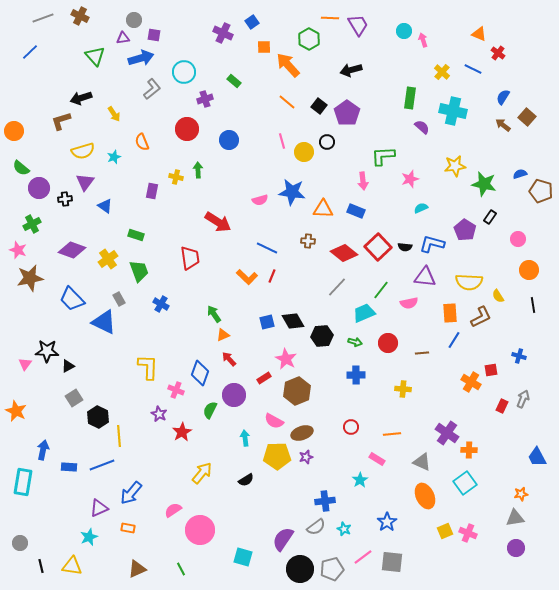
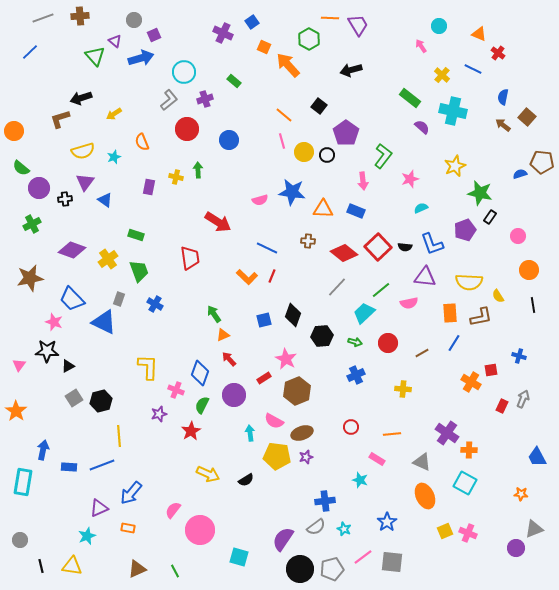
brown cross at (80, 16): rotated 30 degrees counterclockwise
cyan circle at (404, 31): moved 35 px right, 5 px up
purple square at (154, 35): rotated 32 degrees counterclockwise
purple triangle at (123, 38): moved 8 px left, 3 px down; rotated 48 degrees clockwise
pink arrow at (423, 40): moved 2 px left, 6 px down; rotated 16 degrees counterclockwise
orange square at (264, 47): rotated 24 degrees clockwise
yellow cross at (442, 72): moved 3 px down
gray L-shape at (152, 89): moved 17 px right, 11 px down
blue semicircle at (503, 97): rotated 21 degrees counterclockwise
green rectangle at (410, 98): rotated 60 degrees counterclockwise
orange line at (287, 102): moved 3 px left, 13 px down
purple pentagon at (347, 113): moved 1 px left, 20 px down
yellow arrow at (114, 114): rotated 91 degrees clockwise
brown L-shape at (61, 121): moved 1 px left, 2 px up
black circle at (327, 142): moved 13 px down
green L-shape at (383, 156): rotated 130 degrees clockwise
yellow star at (455, 166): rotated 15 degrees counterclockwise
green star at (484, 184): moved 4 px left, 9 px down
purple rectangle at (152, 191): moved 3 px left, 4 px up
brown pentagon at (541, 191): moved 1 px right, 29 px up; rotated 10 degrees counterclockwise
blue triangle at (105, 206): moved 6 px up
purple pentagon at (465, 230): rotated 20 degrees clockwise
pink circle at (518, 239): moved 3 px up
blue L-shape at (432, 244): rotated 125 degrees counterclockwise
pink star at (18, 250): moved 36 px right, 72 px down
green line at (381, 290): rotated 12 degrees clockwise
gray rectangle at (119, 299): rotated 48 degrees clockwise
blue cross at (161, 304): moved 6 px left
cyan trapezoid at (364, 313): rotated 20 degrees counterclockwise
brown L-shape at (481, 317): rotated 15 degrees clockwise
black diamond at (293, 321): moved 6 px up; rotated 50 degrees clockwise
blue square at (267, 322): moved 3 px left, 2 px up
blue line at (454, 340): moved 3 px down
brown line at (422, 353): rotated 24 degrees counterclockwise
pink triangle at (25, 364): moved 6 px left, 1 px down
blue cross at (356, 375): rotated 24 degrees counterclockwise
green semicircle at (210, 410): moved 8 px left, 5 px up
orange star at (16, 411): rotated 10 degrees clockwise
purple star at (159, 414): rotated 28 degrees clockwise
black hexagon at (98, 417): moved 3 px right, 16 px up; rotated 20 degrees clockwise
red star at (182, 432): moved 9 px right, 1 px up
cyan arrow at (245, 438): moved 5 px right, 5 px up
yellow pentagon at (277, 456): rotated 8 degrees clockwise
yellow arrow at (202, 473): moved 6 px right, 1 px down; rotated 75 degrees clockwise
cyan star at (360, 480): rotated 21 degrees counterclockwise
cyan square at (465, 483): rotated 25 degrees counterclockwise
orange star at (521, 494): rotated 16 degrees clockwise
pink semicircle at (173, 510): rotated 18 degrees counterclockwise
gray triangle at (515, 518): moved 19 px right, 11 px down; rotated 12 degrees counterclockwise
cyan star at (89, 537): moved 2 px left, 1 px up
gray circle at (20, 543): moved 3 px up
cyan square at (243, 557): moved 4 px left
green line at (181, 569): moved 6 px left, 2 px down
